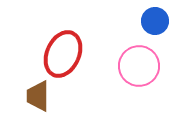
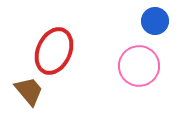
red ellipse: moved 9 px left, 3 px up
brown trapezoid: moved 9 px left, 5 px up; rotated 140 degrees clockwise
